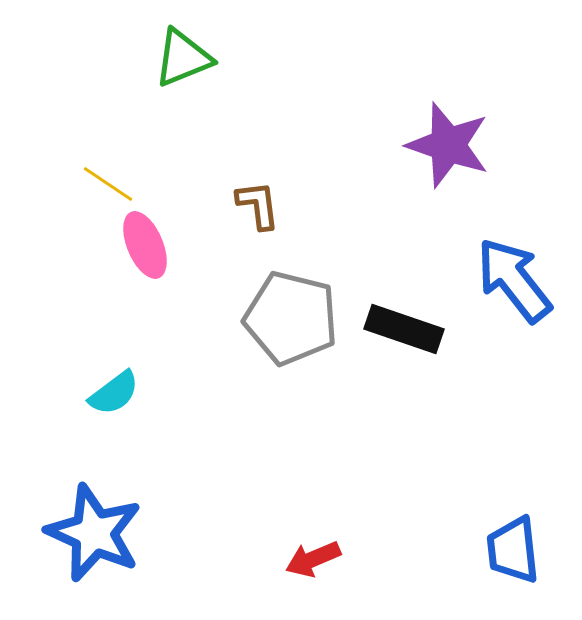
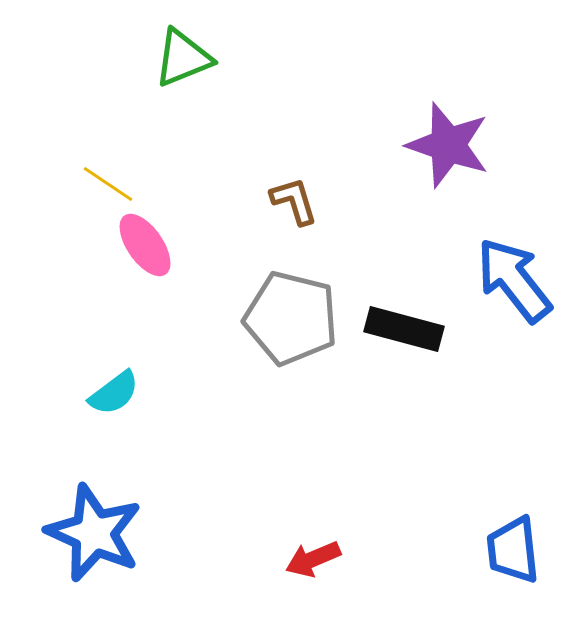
brown L-shape: moved 36 px right, 4 px up; rotated 10 degrees counterclockwise
pink ellipse: rotated 12 degrees counterclockwise
black rectangle: rotated 4 degrees counterclockwise
